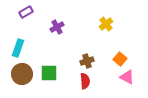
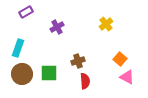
brown cross: moved 9 px left
